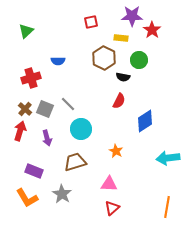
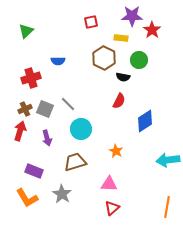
brown cross: rotated 24 degrees clockwise
cyan arrow: moved 2 px down
